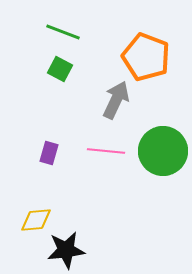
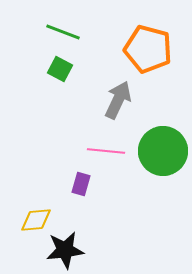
orange pentagon: moved 2 px right, 8 px up; rotated 6 degrees counterclockwise
gray arrow: moved 2 px right
purple rectangle: moved 32 px right, 31 px down
black star: moved 1 px left
